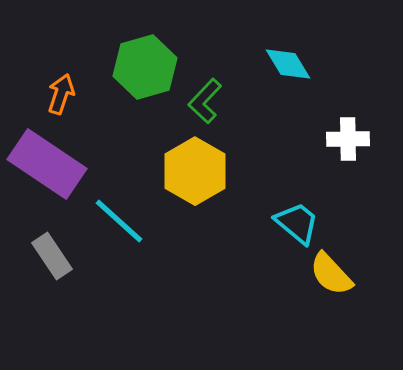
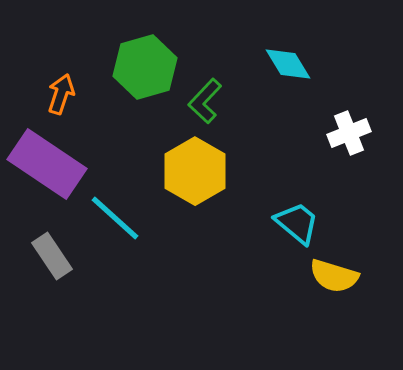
white cross: moved 1 px right, 6 px up; rotated 21 degrees counterclockwise
cyan line: moved 4 px left, 3 px up
yellow semicircle: moved 3 px right, 2 px down; rotated 30 degrees counterclockwise
